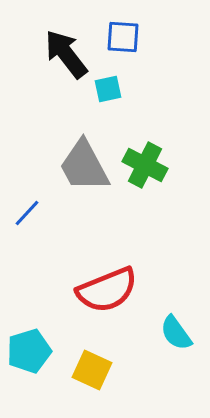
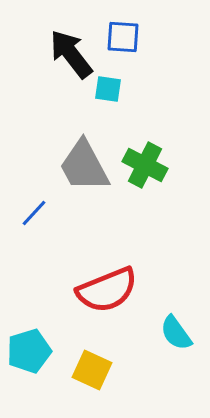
black arrow: moved 5 px right
cyan square: rotated 20 degrees clockwise
blue line: moved 7 px right
